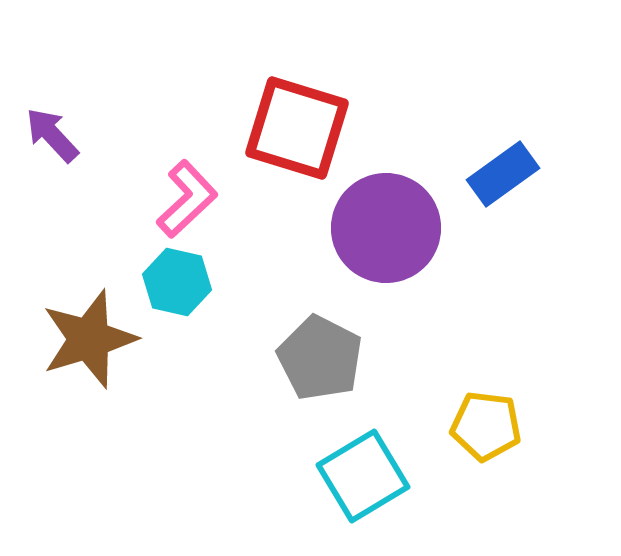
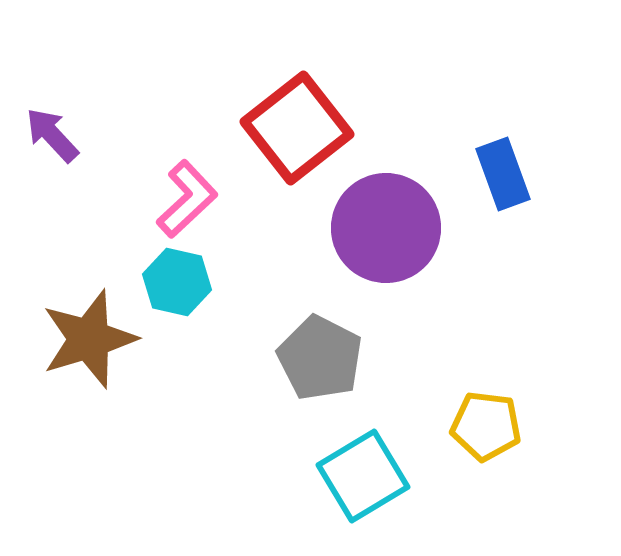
red square: rotated 35 degrees clockwise
blue rectangle: rotated 74 degrees counterclockwise
